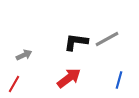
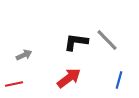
gray line: moved 1 px down; rotated 75 degrees clockwise
red line: rotated 48 degrees clockwise
